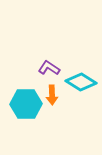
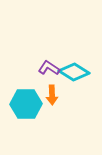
cyan diamond: moved 7 px left, 10 px up
